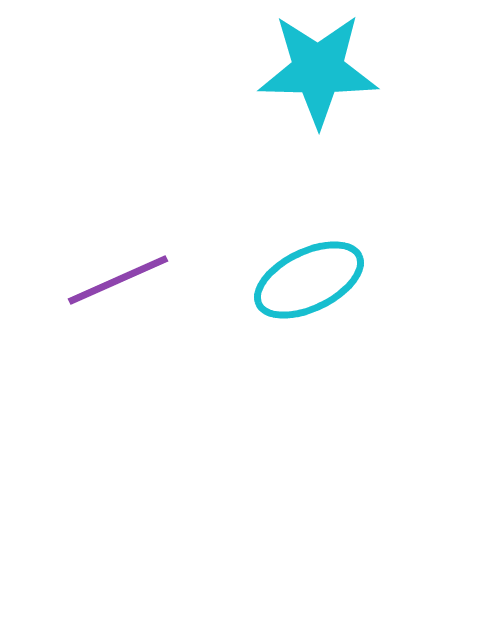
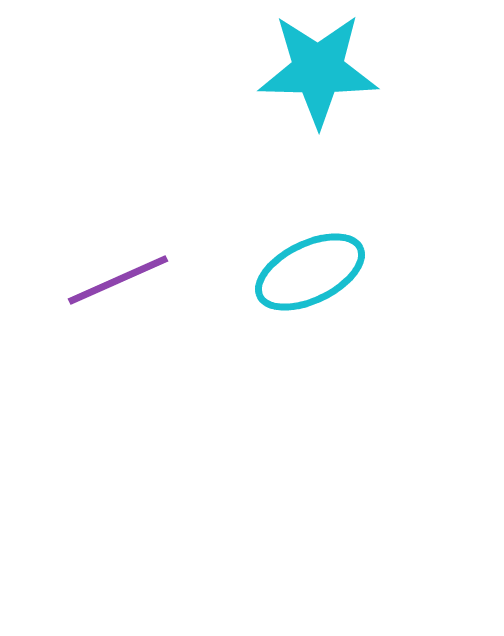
cyan ellipse: moved 1 px right, 8 px up
